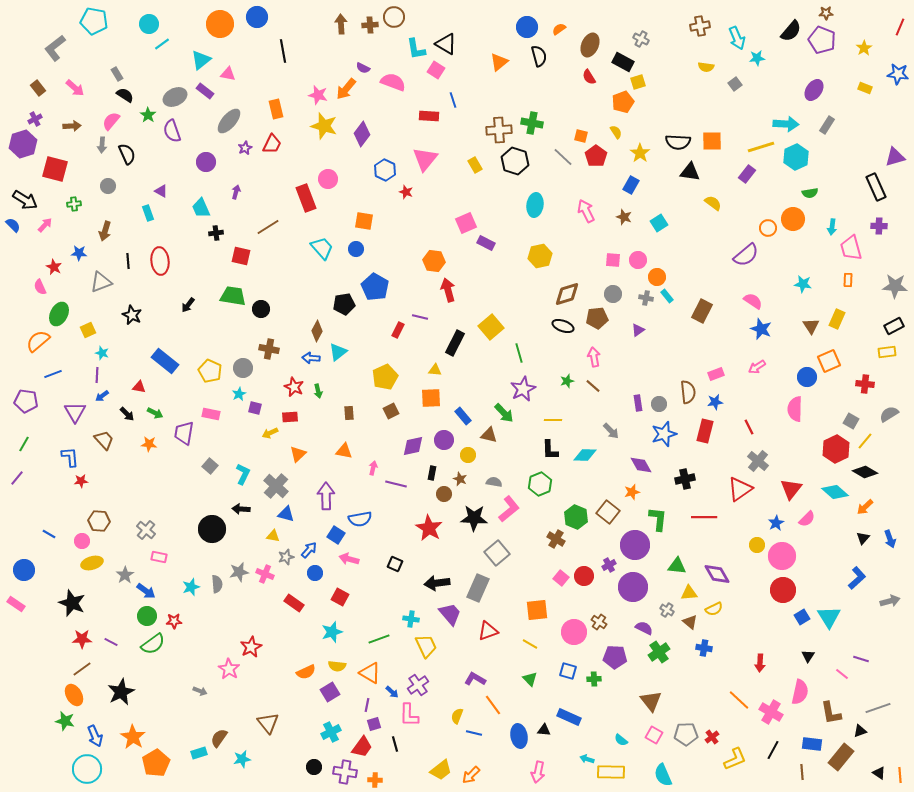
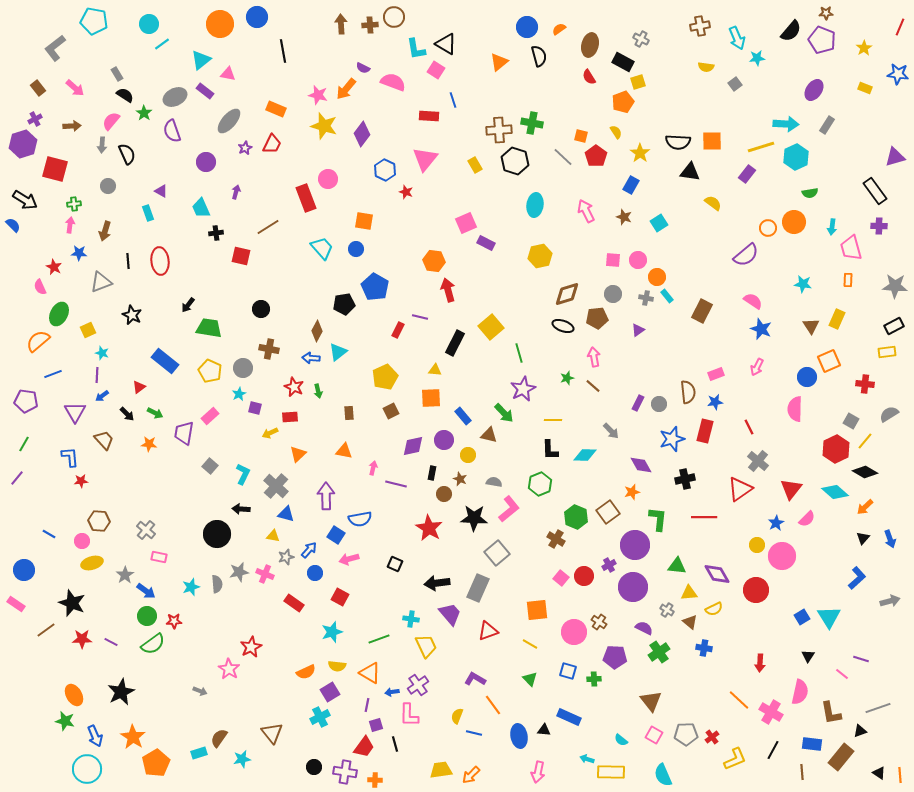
brown ellipse at (590, 45): rotated 10 degrees counterclockwise
orange rectangle at (276, 109): rotated 54 degrees counterclockwise
green star at (148, 115): moved 4 px left, 2 px up
black rectangle at (876, 187): moved 1 px left, 4 px down; rotated 12 degrees counterclockwise
orange circle at (793, 219): moved 1 px right, 3 px down
pink arrow at (45, 225): moved 25 px right; rotated 35 degrees counterclockwise
green trapezoid at (233, 296): moved 24 px left, 32 px down
pink arrow at (757, 367): rotated 30 degrees counterclockwise
green star at (567, 381): moved 3 px up
red triangle at (139, 387): rotated 48 degrees counterclockwise
purple rectangle at (638, 403): rotated 35 degrees clockwise
pink rectangle at (211, 414): moved 1 px left, 2 px down; rotated 54 degrees counterclockwise
blue star at (664, 434): moved 8 px right, 5 px down
brown square at (608, 512): rotated 15 degrees clockwise
black circle at (212, 529): moved 5 px right, 5 px down
pink arrow at (349, 559): rotated 30 degrees counterclockwise
red circle at (783, 590): moved 27 px left
brown line at (82, 669): moved 36 px left, 39 px up
blue arrow at (392, 692): rotated 128 degrees clockwise
brown triangle at (268, 723): moved 4 px right, 10 px down
purple square at (374, 724): moved 2 px right, 1 px down
cyan cross at (331, 732): moved 11 px left, 15 px up
red trapezoid at (362, 747): moved 2 px right
yellow trapezoid at (441, 770): rotated 150 degrees counterclockwise
